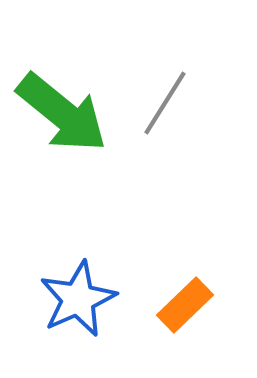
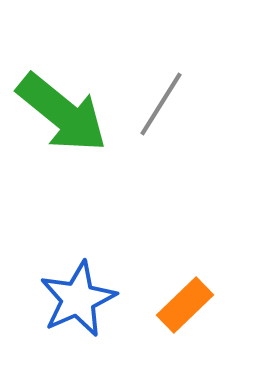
gray line: moved 4 px left, 1 px down
